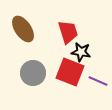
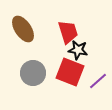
black star: moved 3 px left, 2 px up
purple line: rotated 66 degrees counterclockwise
